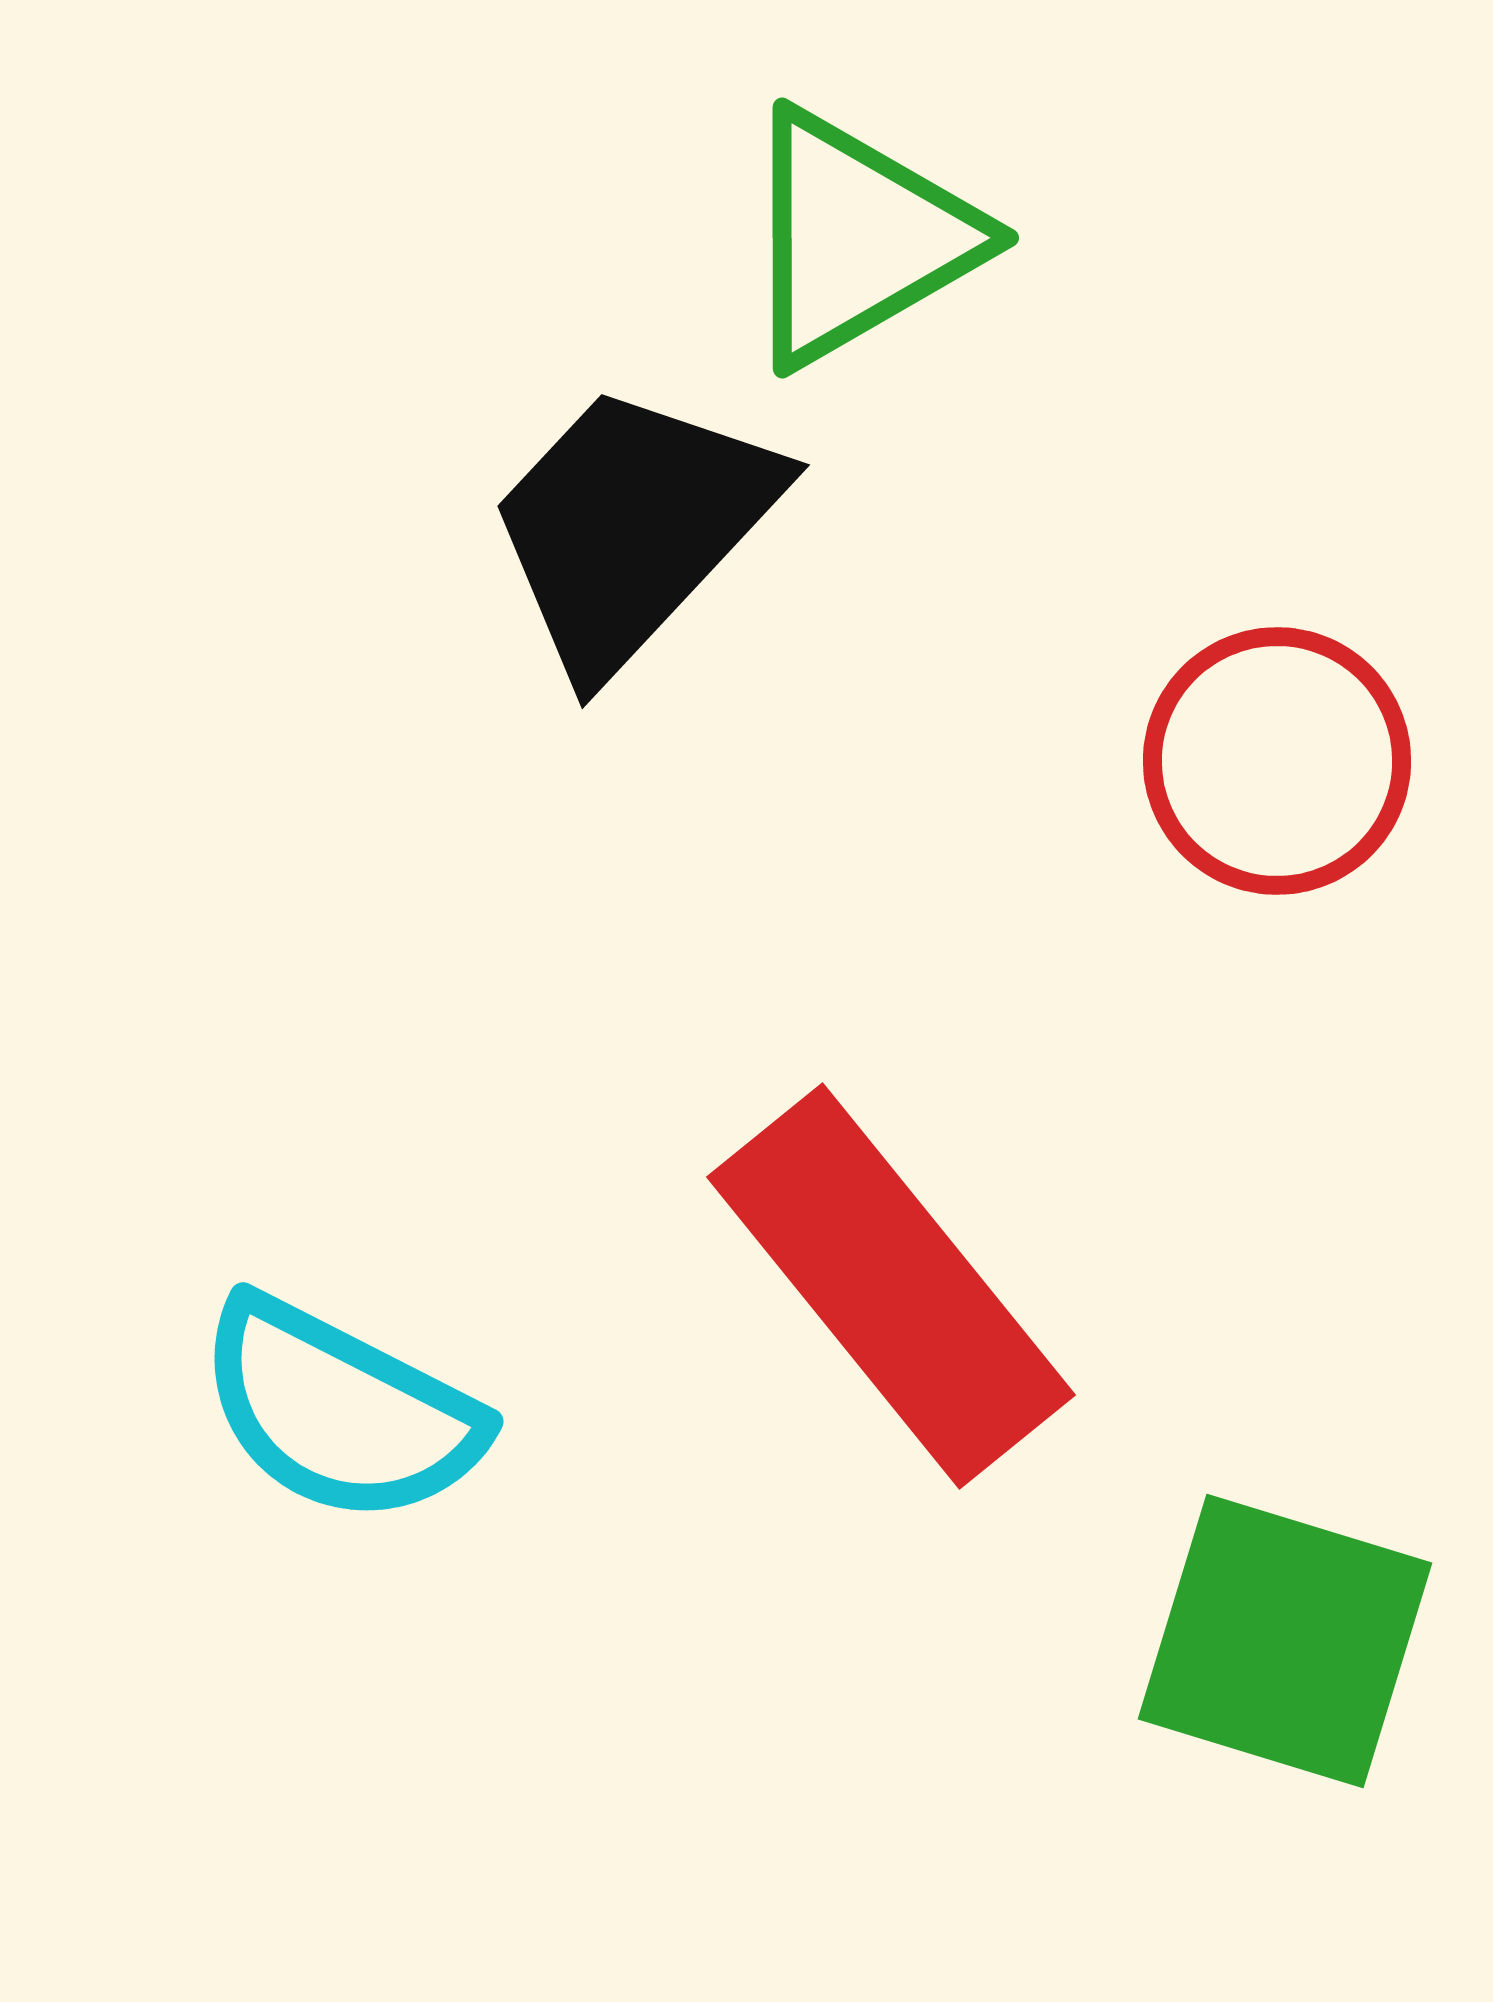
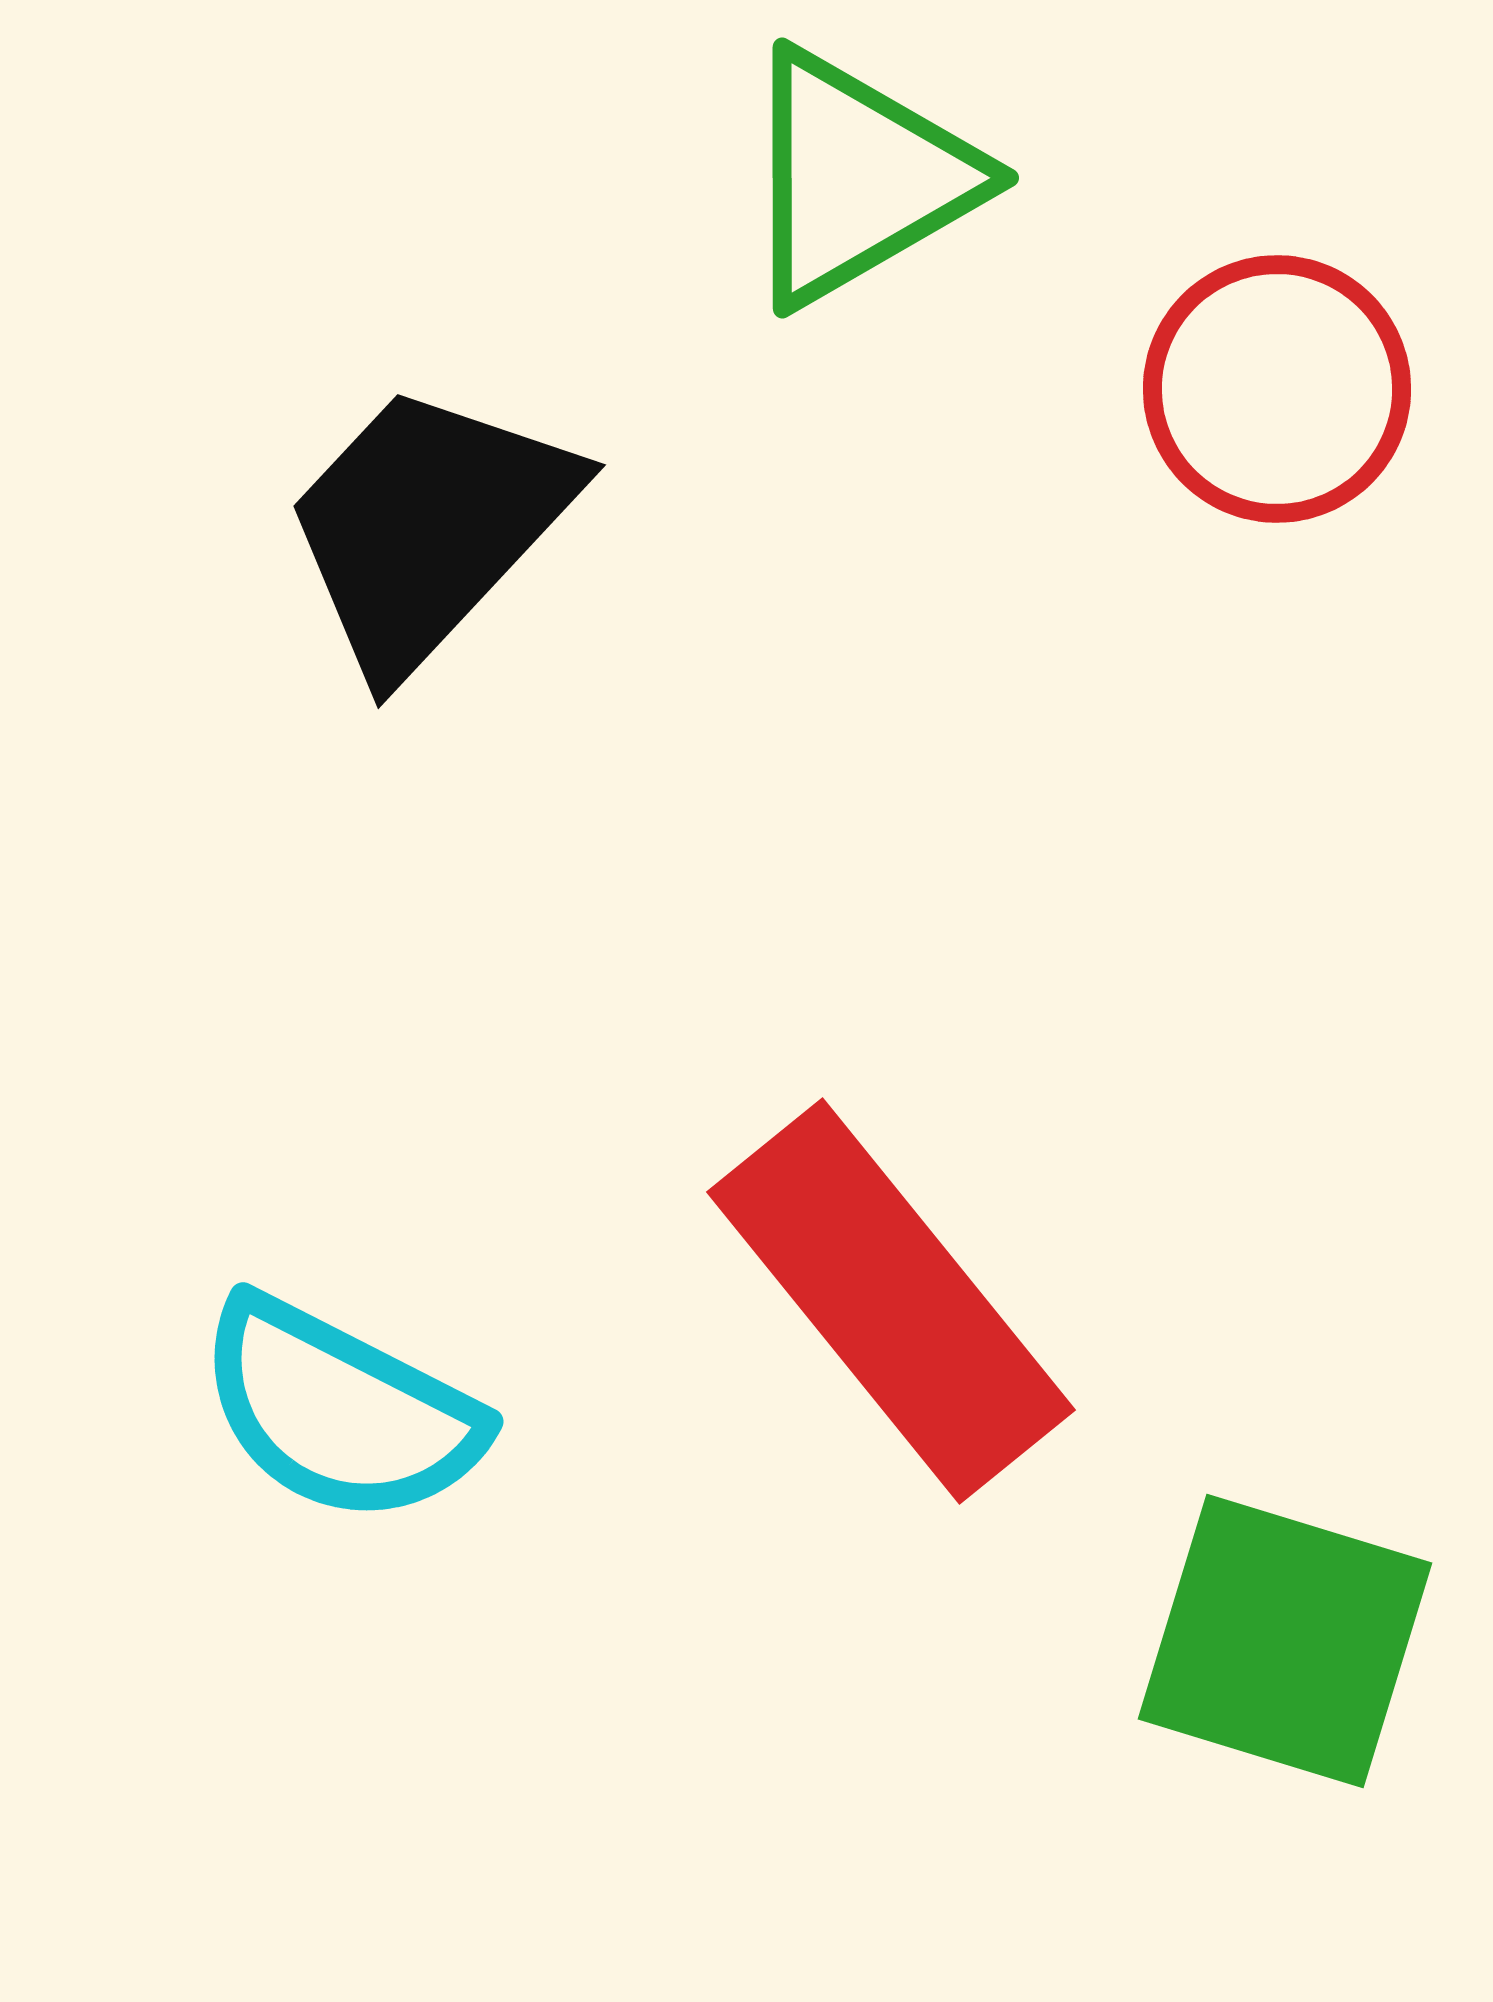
green triangle: moved 60 px up
black trapezoid: moved 204 px left
red circle: moved 372 px up
red rectangle: moved 15 px down
